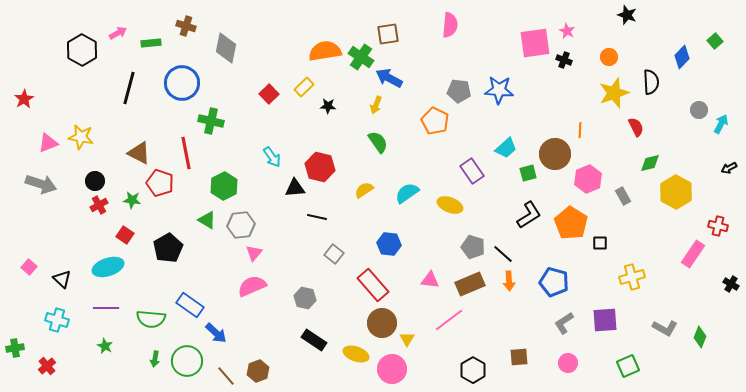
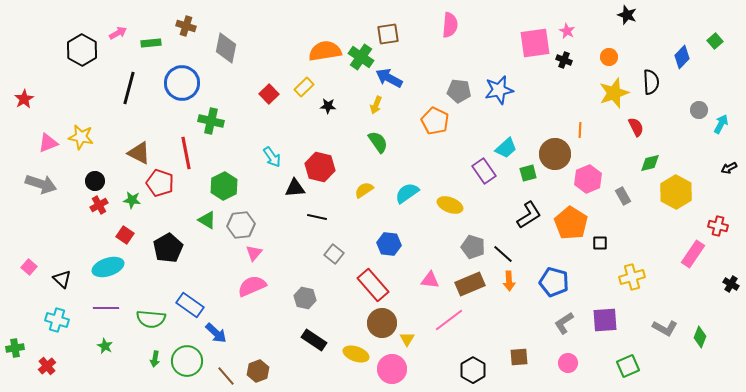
blue star at (499, 90): rotated 16 degrees counterclockwise
purple rectangle at (472, 171): moved 12 px right
